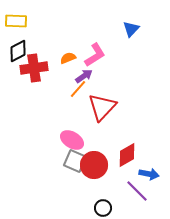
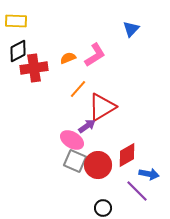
purple arrow: moved 3 px right, 50 px down
red triangle: rotated 16 degrees clockwise
red circle: moved 4 px right
